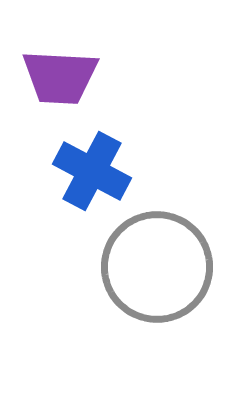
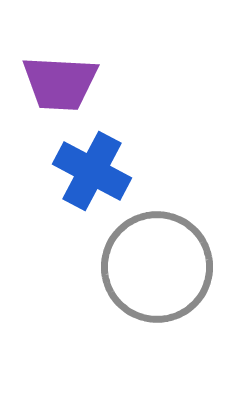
purple trapezoid: moved 6 px down
